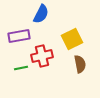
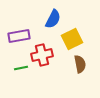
blue semicircle: moved 12 px right, 5 px down
red cross: moved 1 px up
